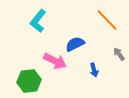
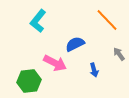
pink arrow: moved 2 px down
